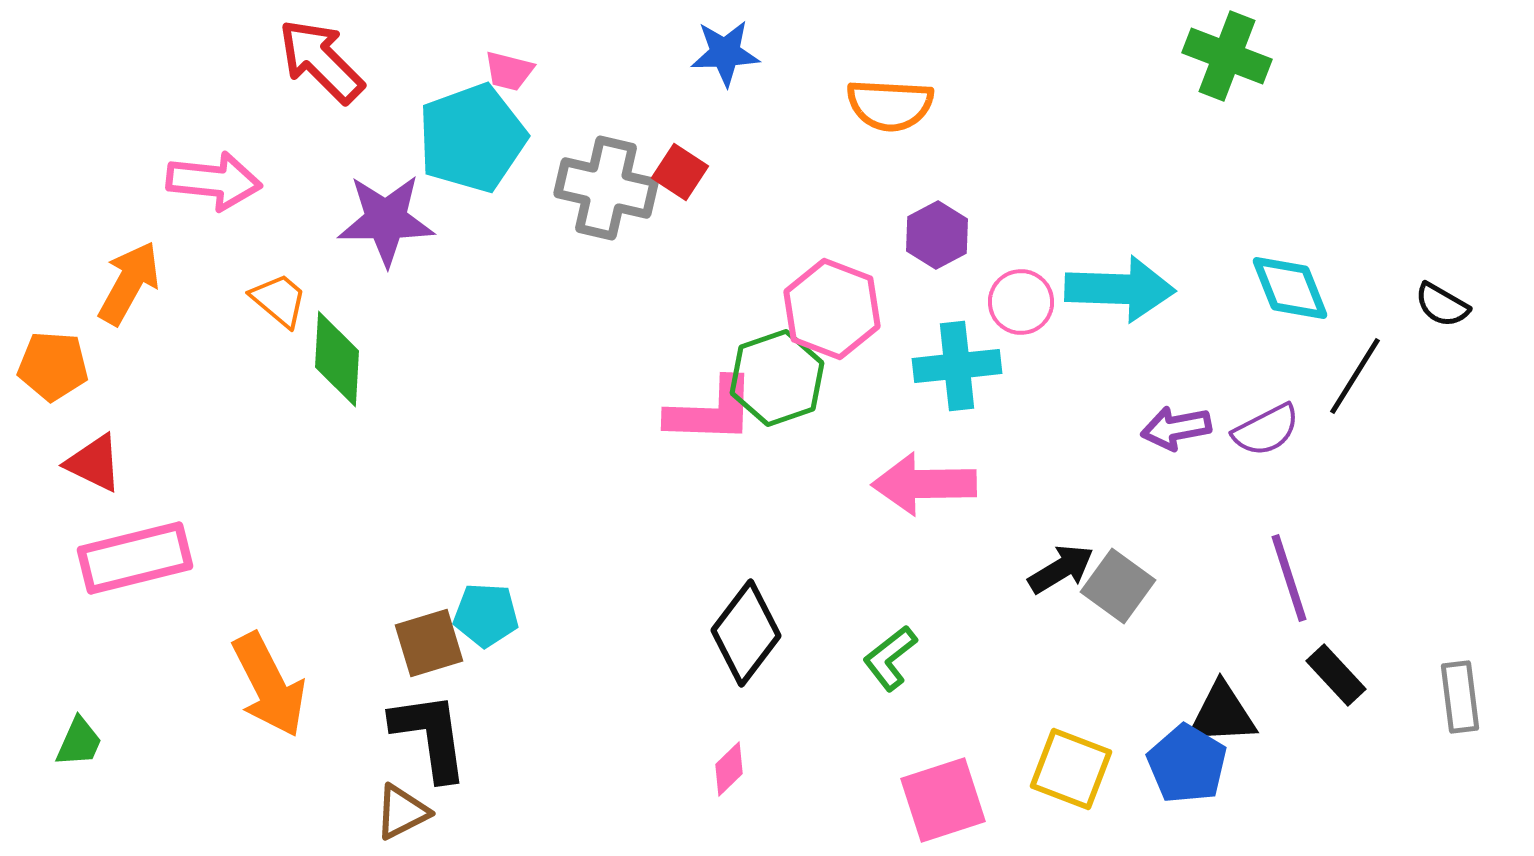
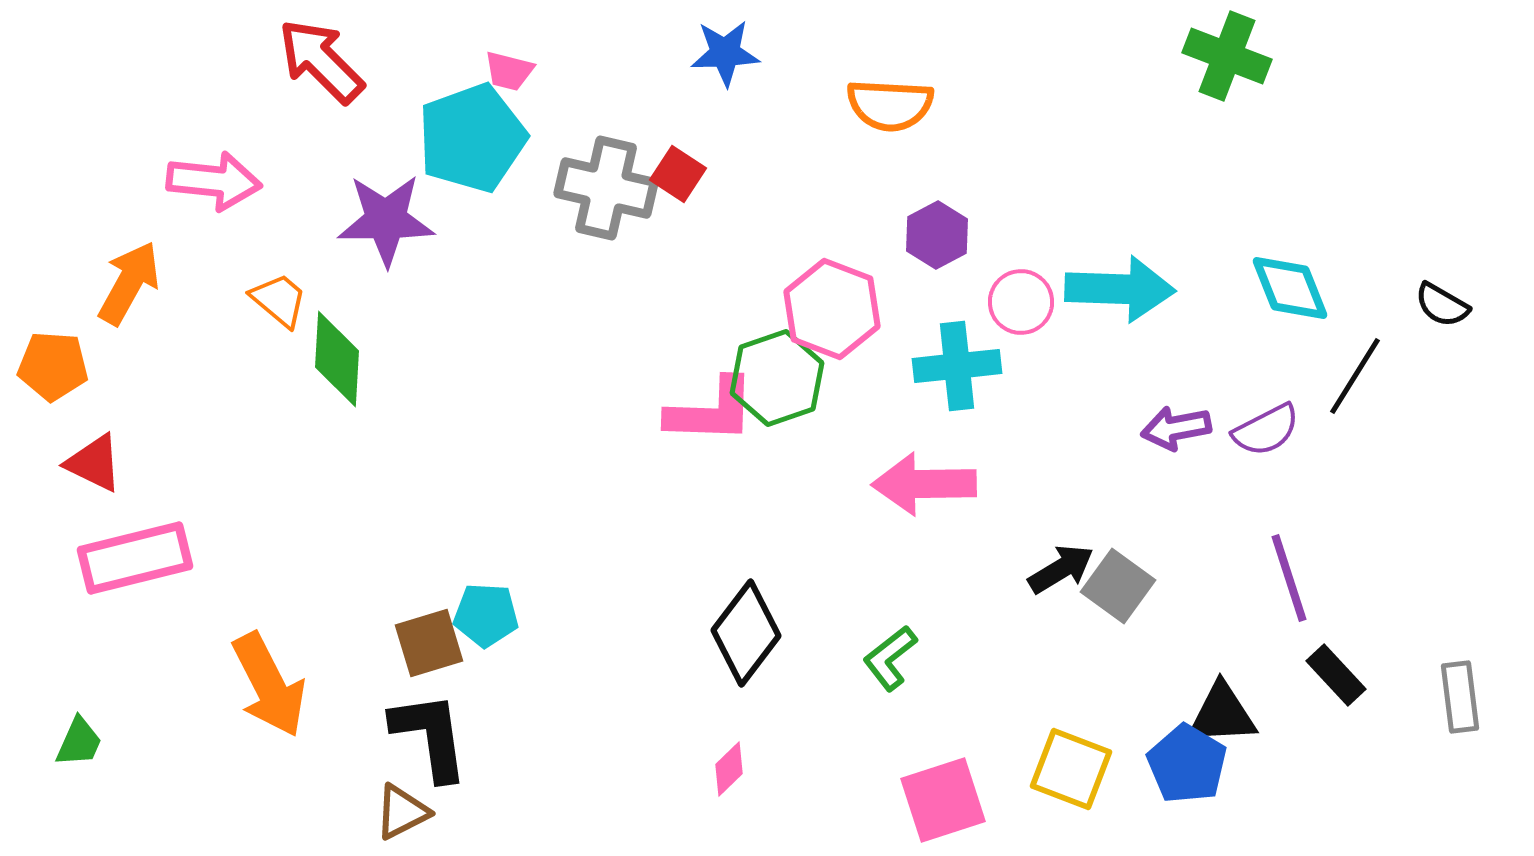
red square at (680, 172): moved 2 px left, 2 px down
